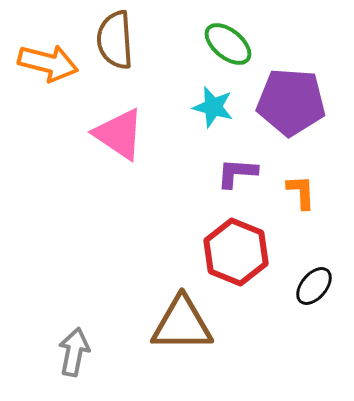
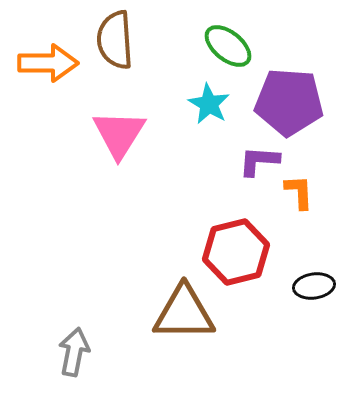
green ellipse: moved 2 px down
orange arrow: rotated 14 degrees counterclockwise
purple pentagon: moved 2 px left
cyan star: moved 4 px left, 3 px up; rotated 15 degrees clockwise
pink triangle: rotated 28 degrees clockwise
purple L-shape: moved 22 px right, 12 px up
orange L-shape: moved 2 px left
red hexagon: rotated 24 degrees clockwise
black ellipse: rotated 42 degrees clockwise
brown triangle: moved 2 px right, 11 px up
